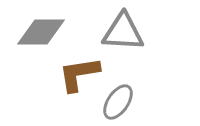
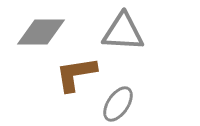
brown L-shape: moved 3 px left
gray ellipse: moved 2 px down
